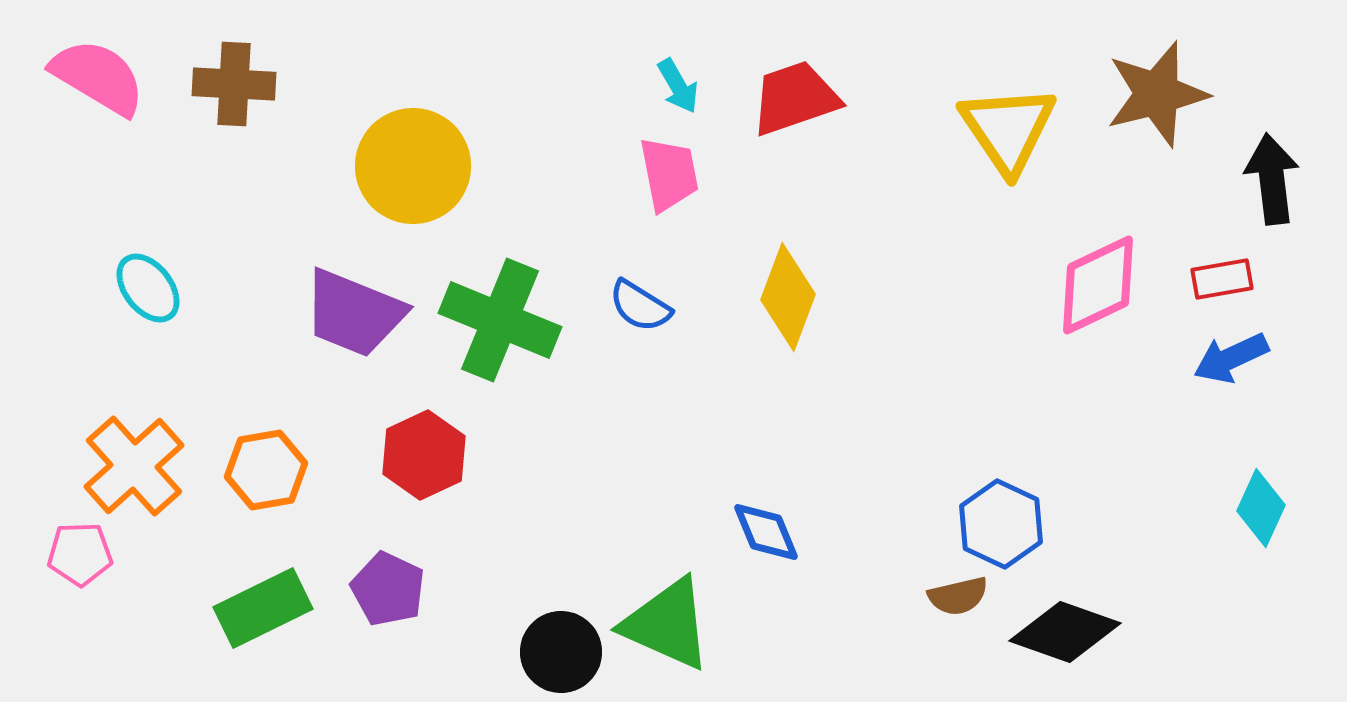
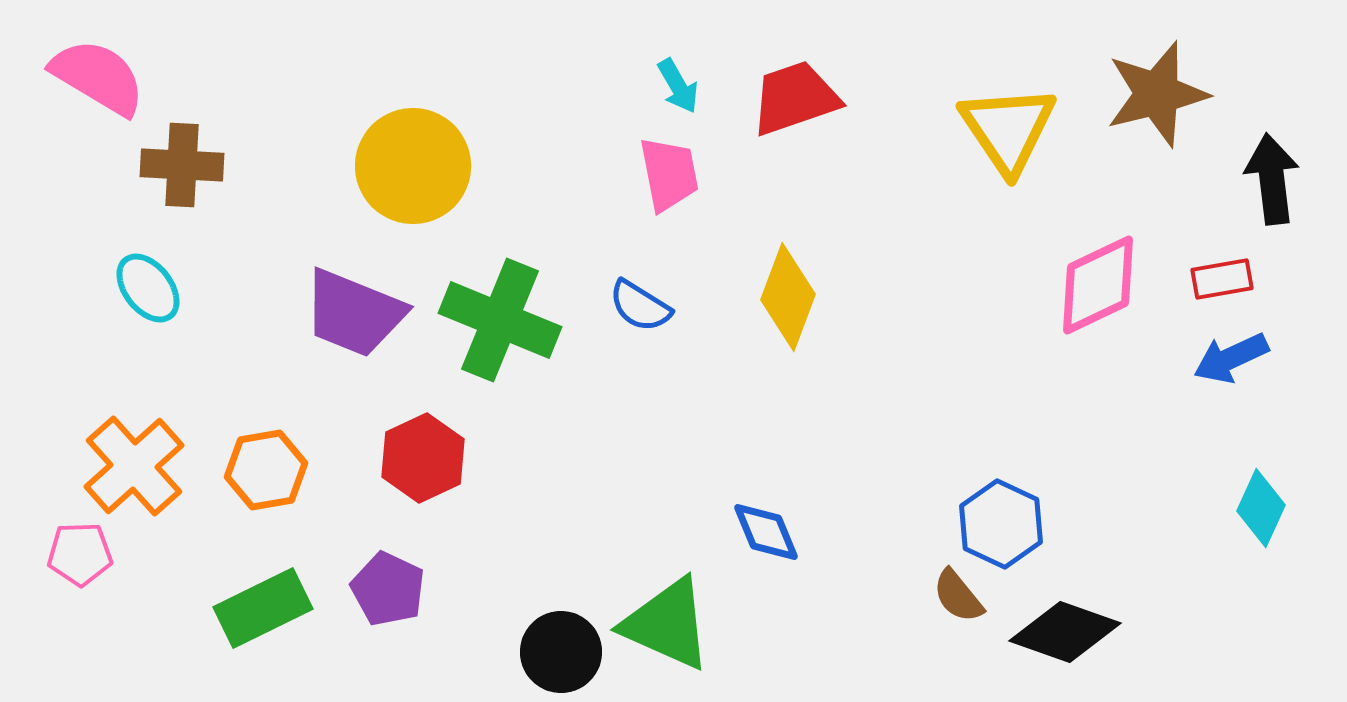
brown cross: moved 52 px left, 81 px down
red hexagon: moved 1 px left, 3 px down
brown semicircle: rotated 64 degrees clockwise
